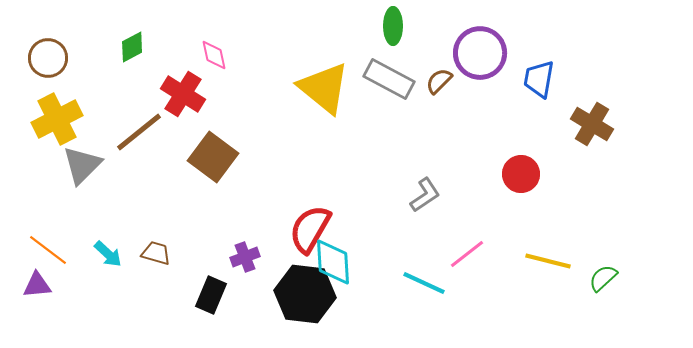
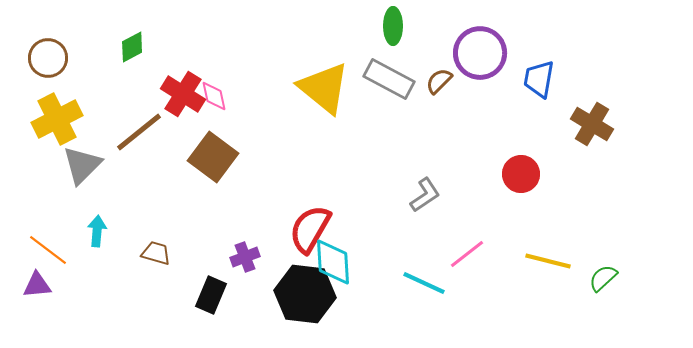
pink diamond: moved 41 px down
cyan arrow: moved 11 px left, 23 px up; rotated 128 degrees counterclockwise
